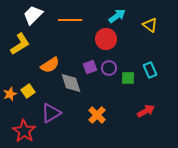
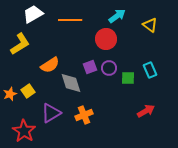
white trapezoid: moved 1 px up; rotated 15 degrees clockwise
orange cross: moved 13 px left; rotated 24 degrees clockwise
